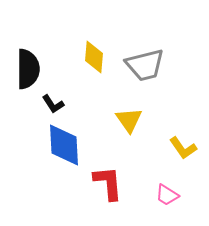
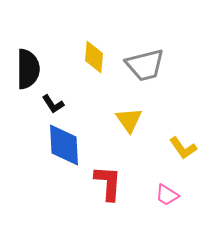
red L-shape: rotated 9 degrees clockwise
